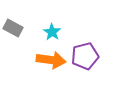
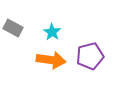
purple pentagon: moved 5 px right
